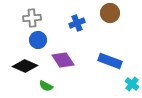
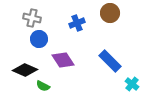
gray cross: rotated 18 degrees clockwise
blue circle: moved 1 px right, 1 px up
blue rectangle: rotated 25 degrees clockwise
black diamond: moved 4 px down
green semicircle: moved 3 px left
